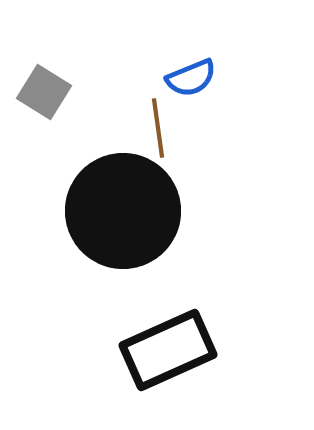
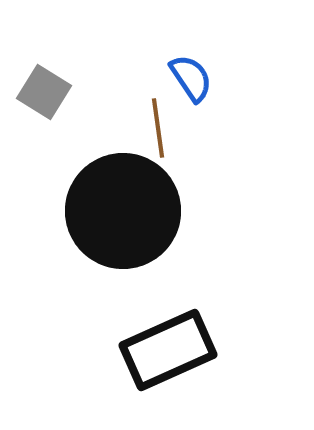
blue semicircle: rotated 102 degrees counterclockwise
